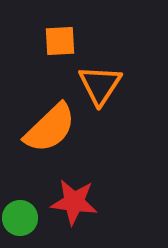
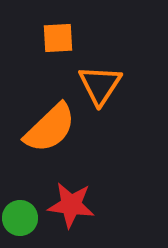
orange square: moved 2 px left, 3 px up
red star: moved 3 px left, 3 px down
